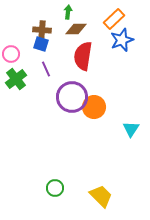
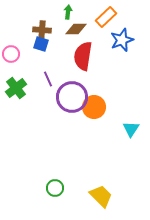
orange rectangle: moved 8 px left, 2 px up
purple line: moved 2 px right, 10 px down
green cross: moved 9 px down
